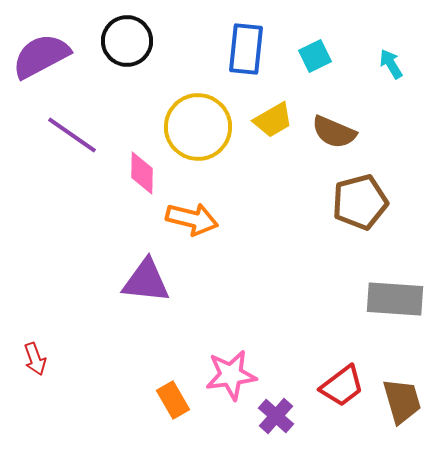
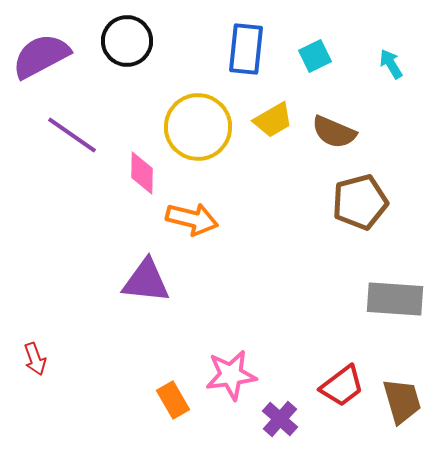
purple cross: moved 4 px right, 3 px down
